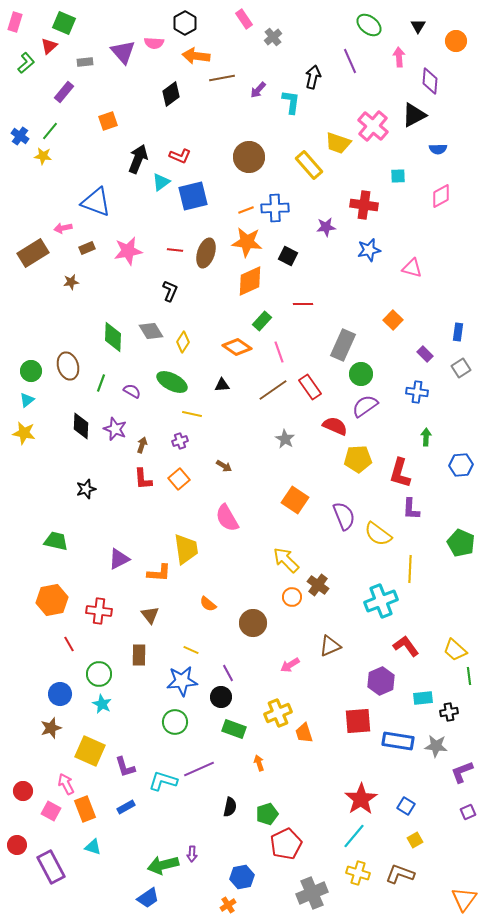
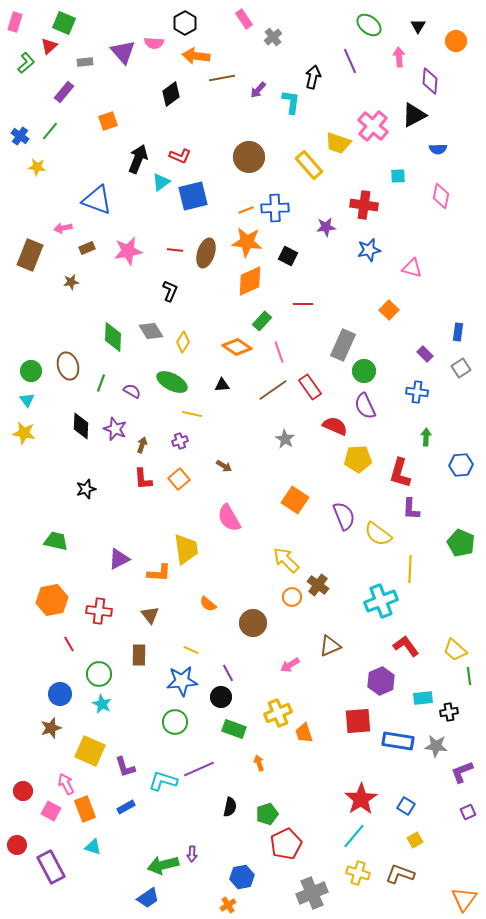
yellow star at (43, 156): moved 6 px left, 11 px down
pink diamond at (441, 196): rotated 50 degrees counterclockwise
blue triangle at (96, 202): moved 1 px right, 2 px up
brown rectangle at (33, 253): moved 3 px left, 2 px down; rotated 36 degrees counterclockwise
orange square at (393, 320): moved 4 px left, 10 px up
green circle at (361, 374): moved 3 px right, 3 px up
cyan triangle at (27, 400): rotated 28 degrees counterclockwise
purple semicircle at (365, 406): rotated 80 degrees counterclockwise
pink semicircle at (227, 518): moved 2 px right
